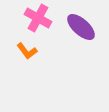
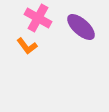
orange L-shape: moved 5 px up
